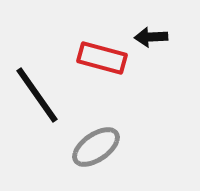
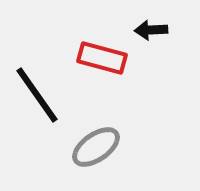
black arrow: moved 7 px up
